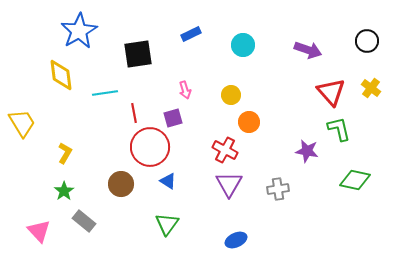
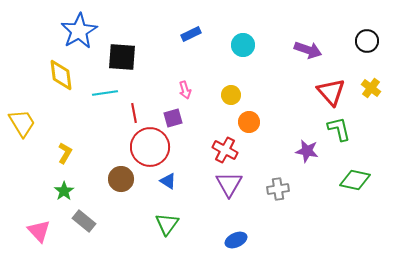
black square: moved 16 px left, 3 px down; rotated 12 degrees clockwise
brown circle: moved 5 px up
